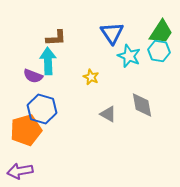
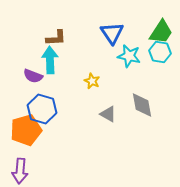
cyan hexagon: moved 1 px right, 1 px down
cyan star: rotated 10 degrees counterclockwise
cyan arrow: moved 2 px right, 1 px up
yellow star: moved 1 px right, 4 px down
purple arrow: rotated 75 degrees counterclockwise
